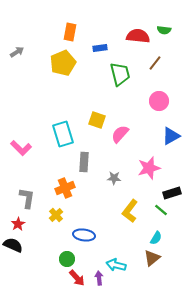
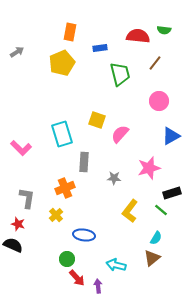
yellow pentagon: moved 1 px left
cyan rectangle: moved 1 px left
red star: rotated 24 degrees counterclockwise
purple arrow: moved 1 px left, 8 px down
